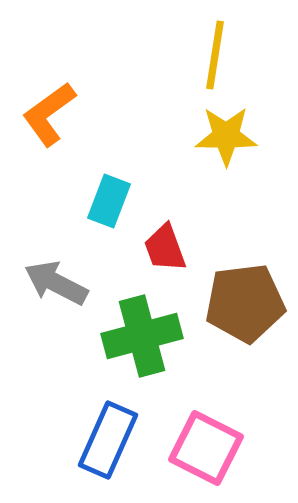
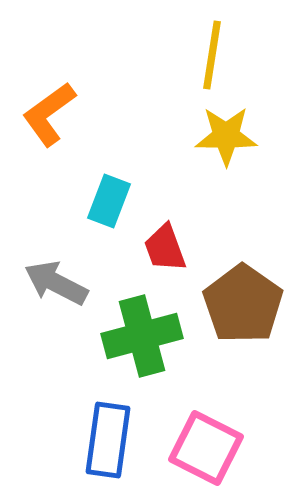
yellow line: moved 3 px left
brown pentagon: moved 2 px left, 1 px down; rotated 30 degrees counterclockwise
blue rectangle: rotated 16 degrees counterclockwise
